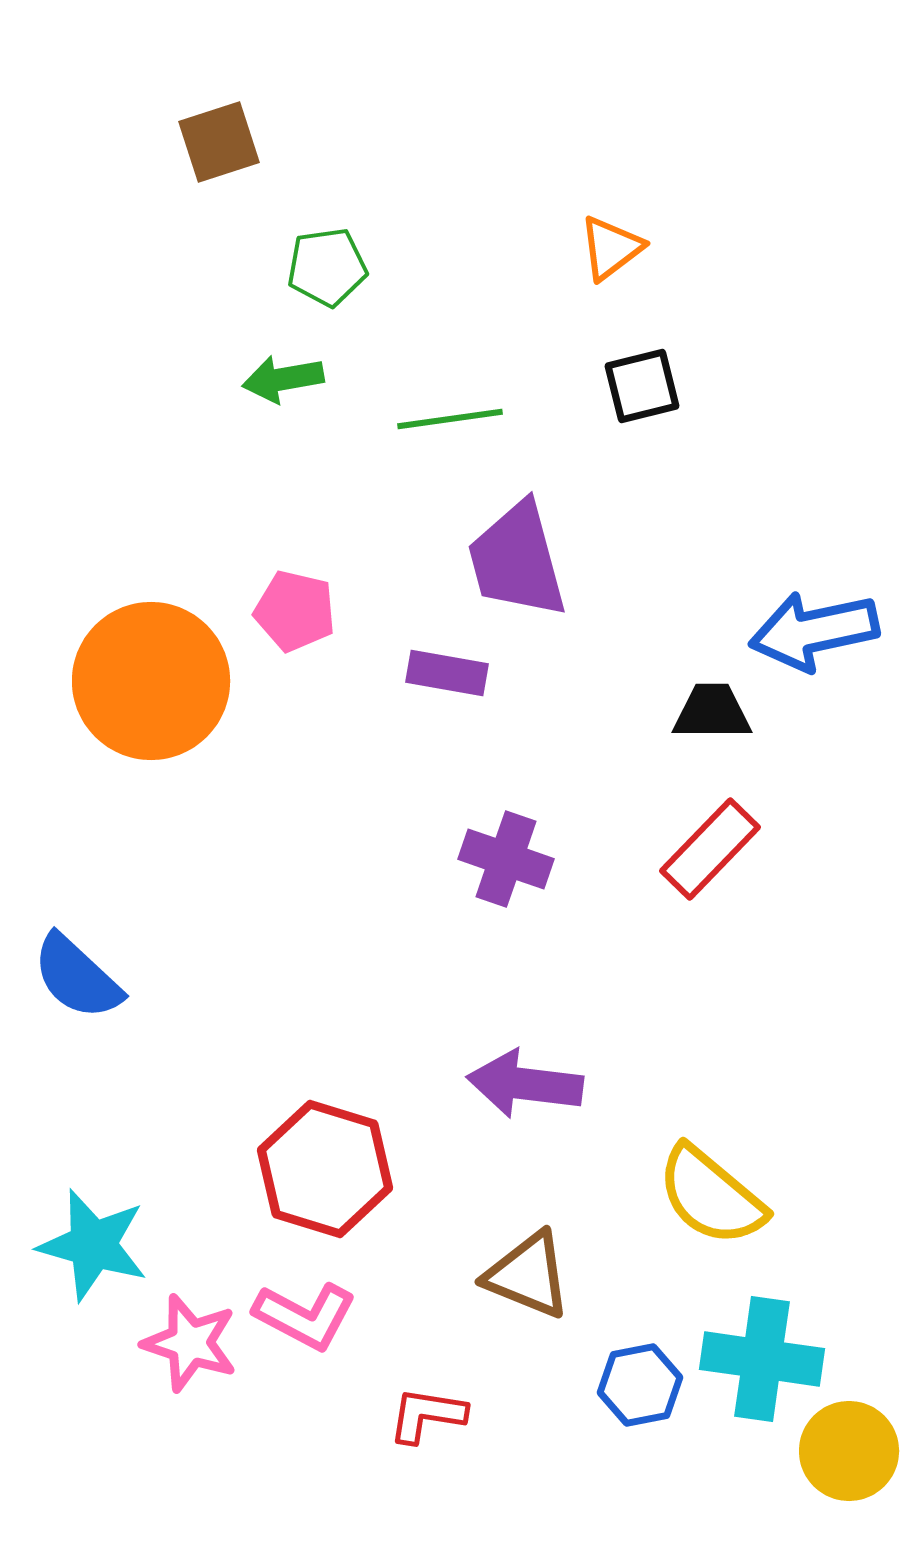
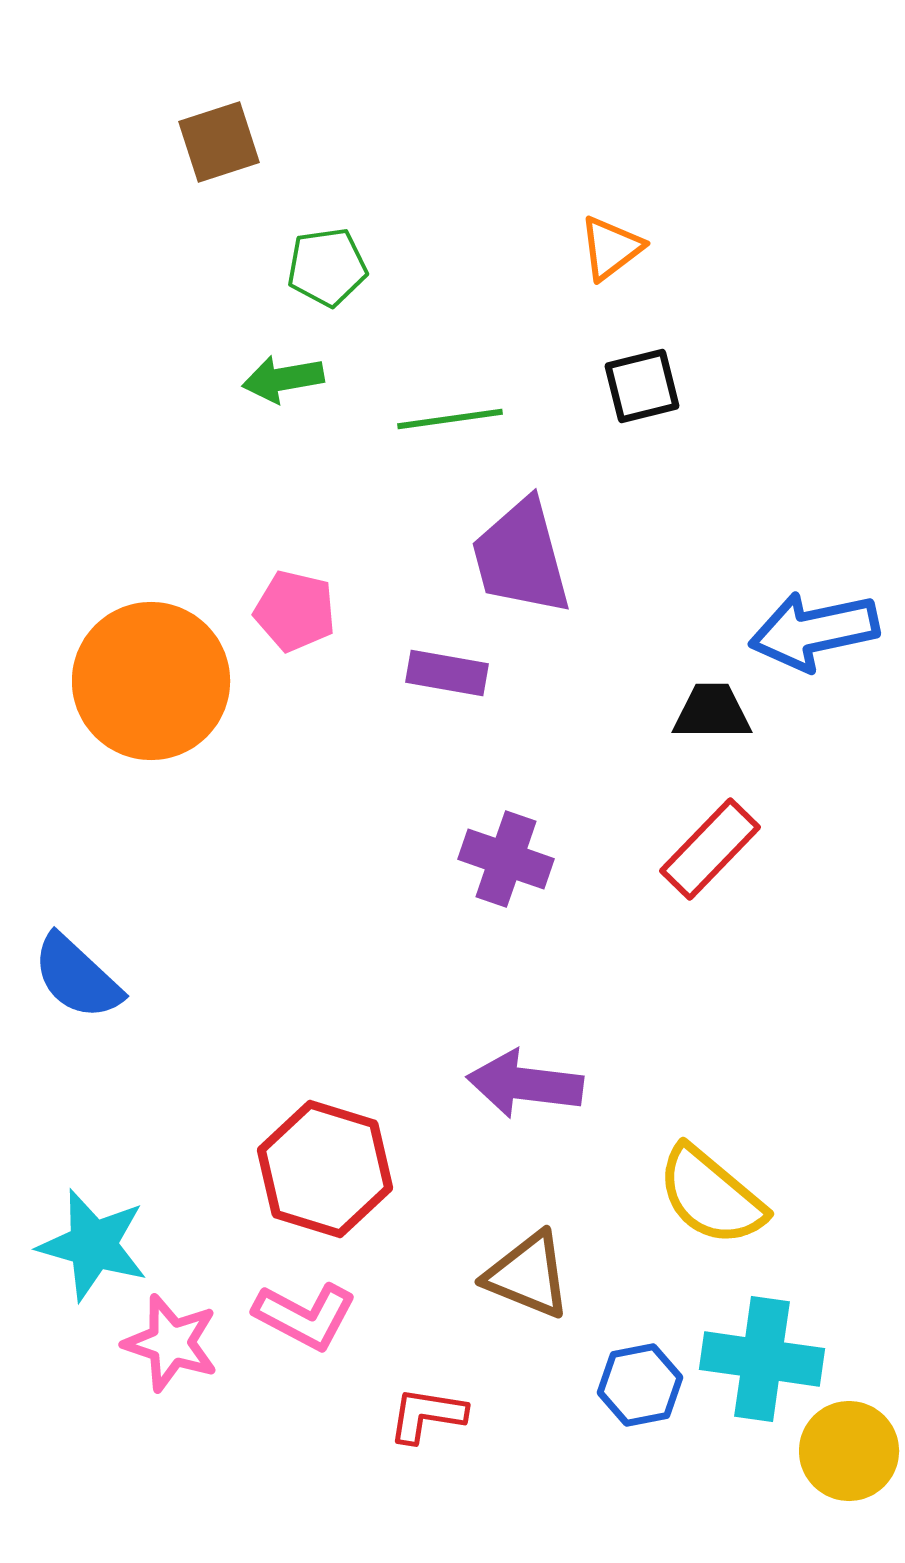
purple trapezoid: moved 4 px right, 3 px up
pink star: moved 19 px left
